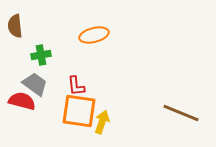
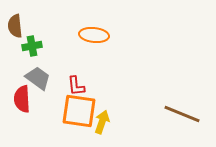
orange ellipse: rotated 20 degrees clockwise
green cross: moved 9 px left, 9 px up
gray trapezoid: moved 3 px right, 6 px up
red semicircle: moved 2 px up; rotated 108 degrees counterclockwise
brown line: moved 1 px right, 1 px down
